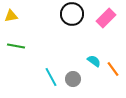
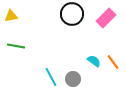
orange line: moved 7 px up
